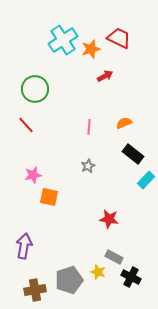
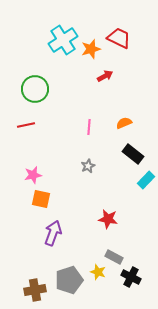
red line: rotated 60 degrees counterclockwise
orange square: moved 8 px left, 2 px down
red star: moved 1 px left
purple arrow: moved 29 px right, 13 px up; rotated 10 degrees clockwise
